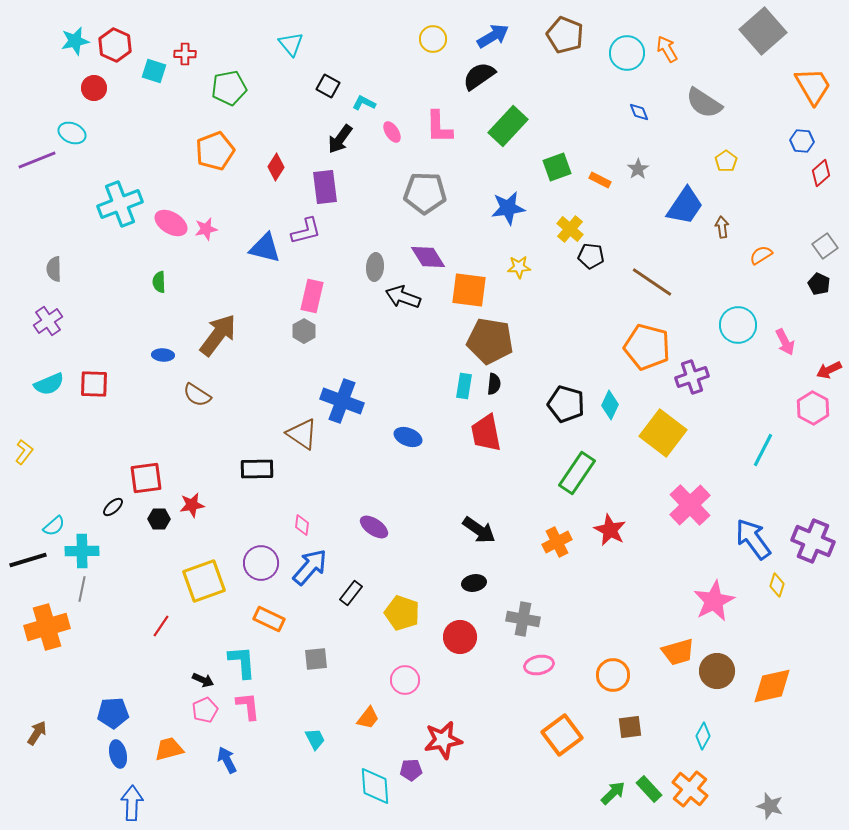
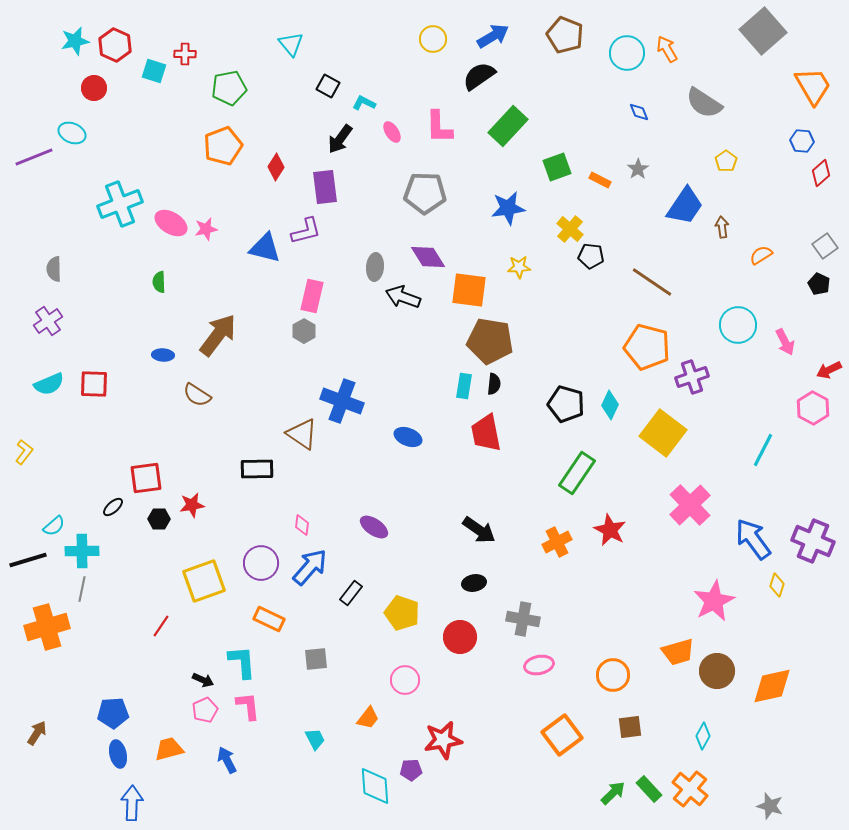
orange pentagon at (215, 151): moved 8 px right, 5 px up
purple line at (37, 160): moved 3 px left, 3 px up
